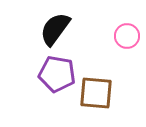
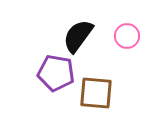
black semicircle: moved 23 px right, 7 px down
purple pentagon: moved 1 px left, 1 px up
